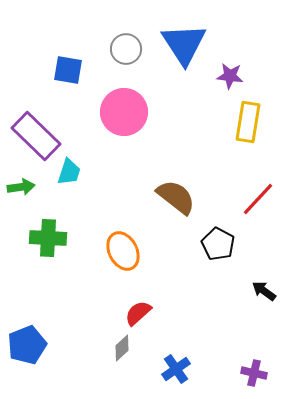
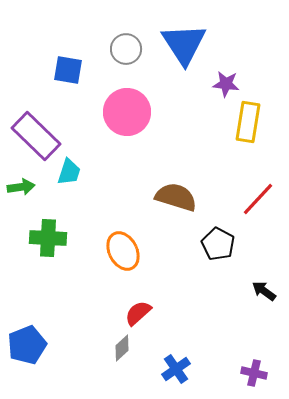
purple star: moved 4 px left, 8 px down
pink circle: moved 3 px right
brown semicircle: rotated 21 degrees counterclockwise
